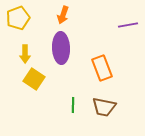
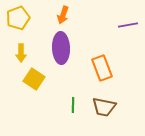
yellow arrow: moved 4 px left, 1 px up
